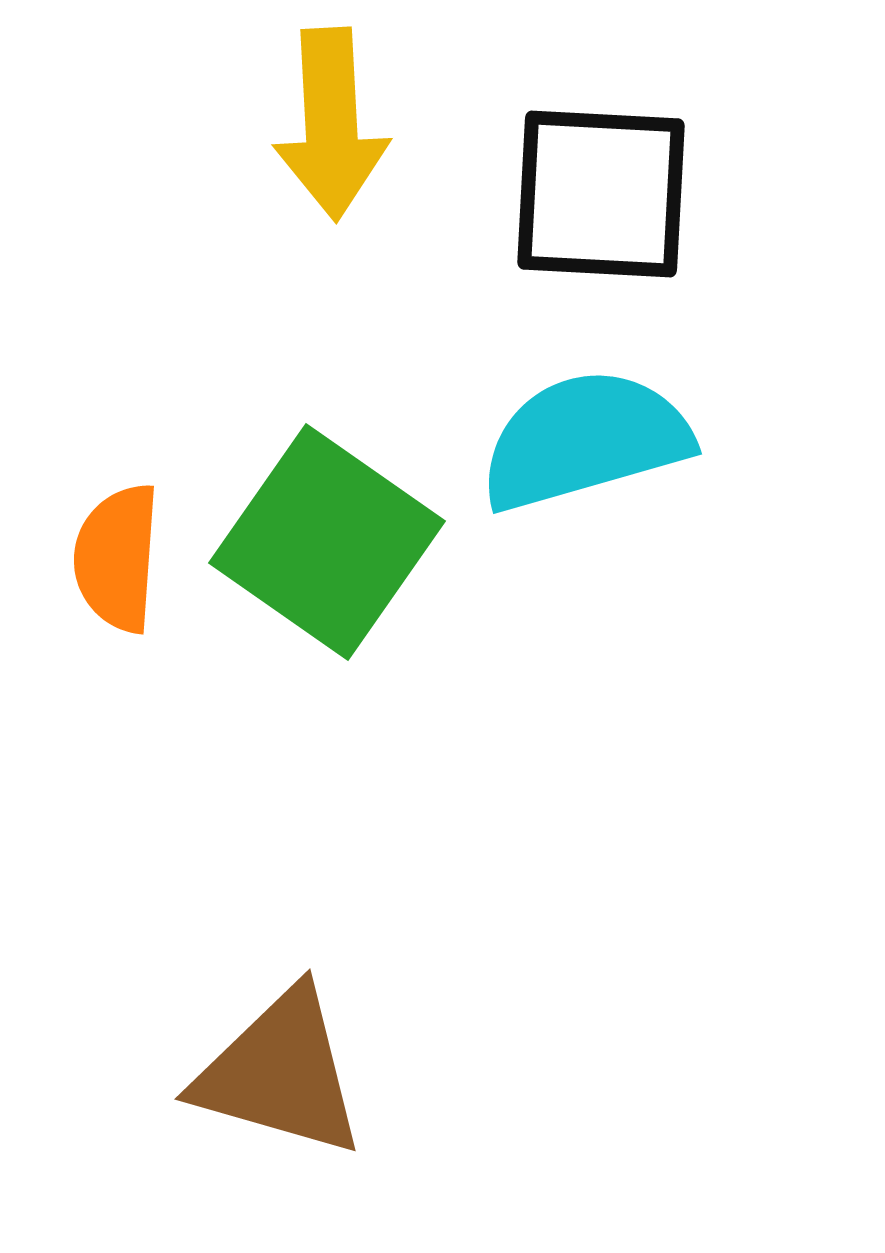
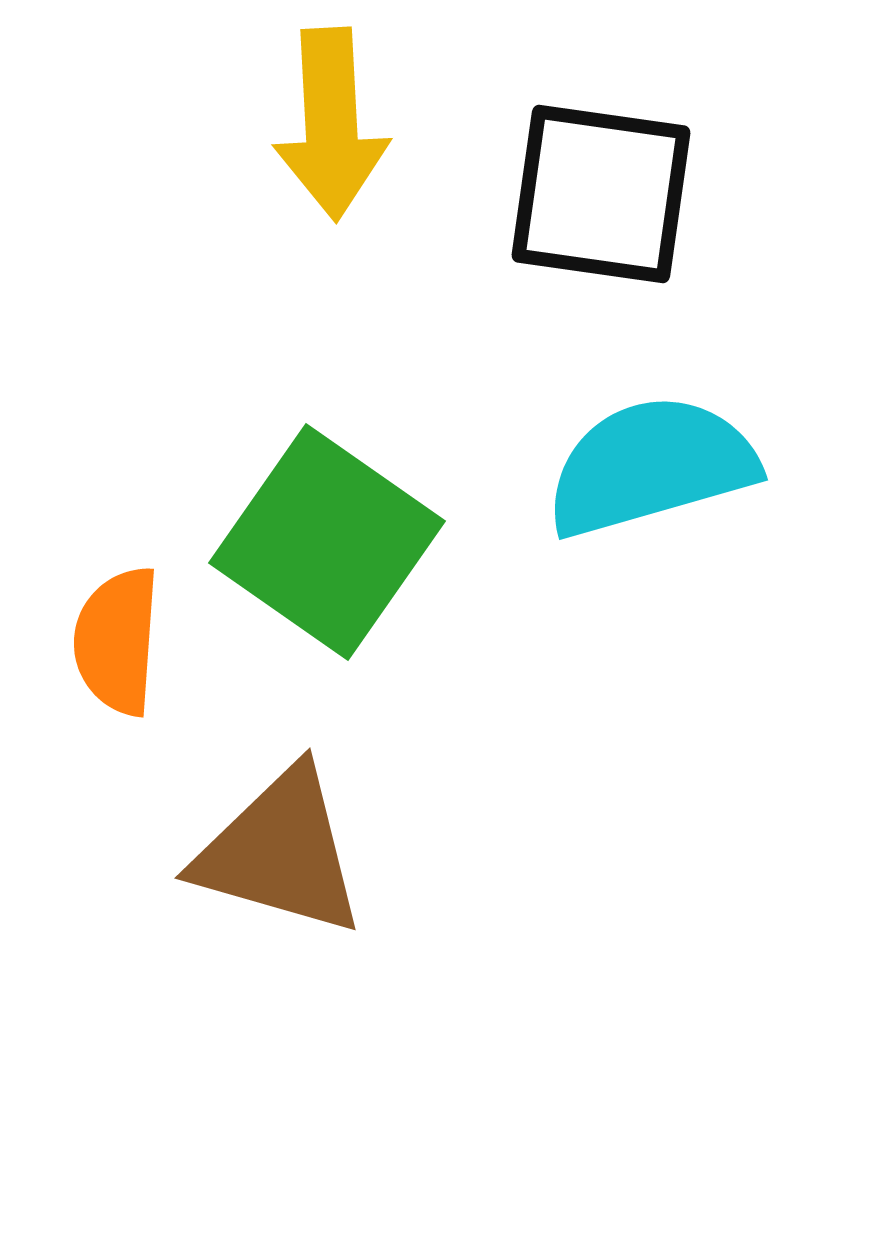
black square: rotated 5 degrees clockwise
cyan semicircle: moved 66 px right, 26 px down
orange semicircle: moved 83 px down
brown triangle: moved 221 px up
